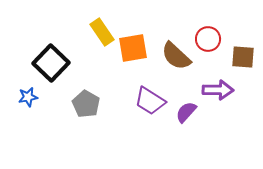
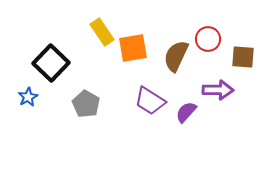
brown semicircle: rotated 72 degrees clockwise
blue star: rotated 18 degrees counterclockwise
